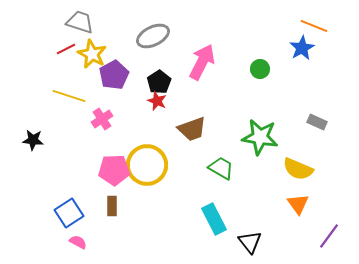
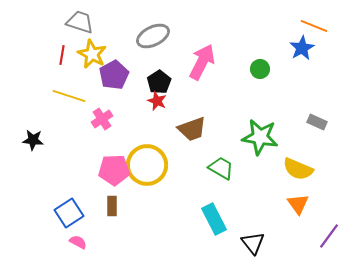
red line: moved 4 px left, 6 px down; rotated 54 degrees counterclockwise
black triangle: moved 3 px right, 1 px down
